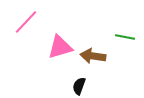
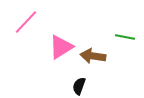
pink triangle: moved 1 px right; rotated 16 degrees counterclockwise
